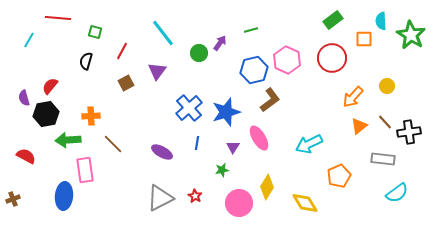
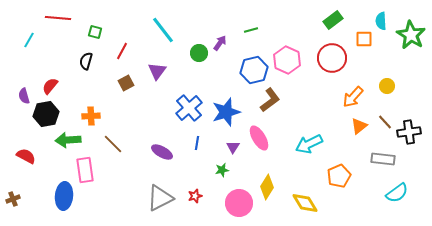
cyan line at (163, 33): moved 3 px up
purple semicircle at (24, 98): moved 2 px up
red star at (195, 196): rotated 24 degrees clockwise
